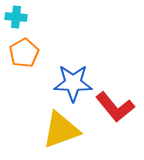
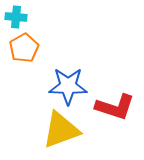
orange pentagon: moved 5 px up
blue star: moved 5 px left, 3 px down
red L-shape: rotated 33 degrees counterclockwise
